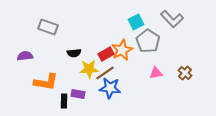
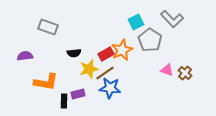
gray pentagon: moved 2 px right, 1 px up
yellow star: rotated 12 degrees counterclockwise
pink triangle: moved 11 px right, 3 px up; rotated 32 degrees clockwise
purple rectangle: rotated 24 degrees counterclockwise
